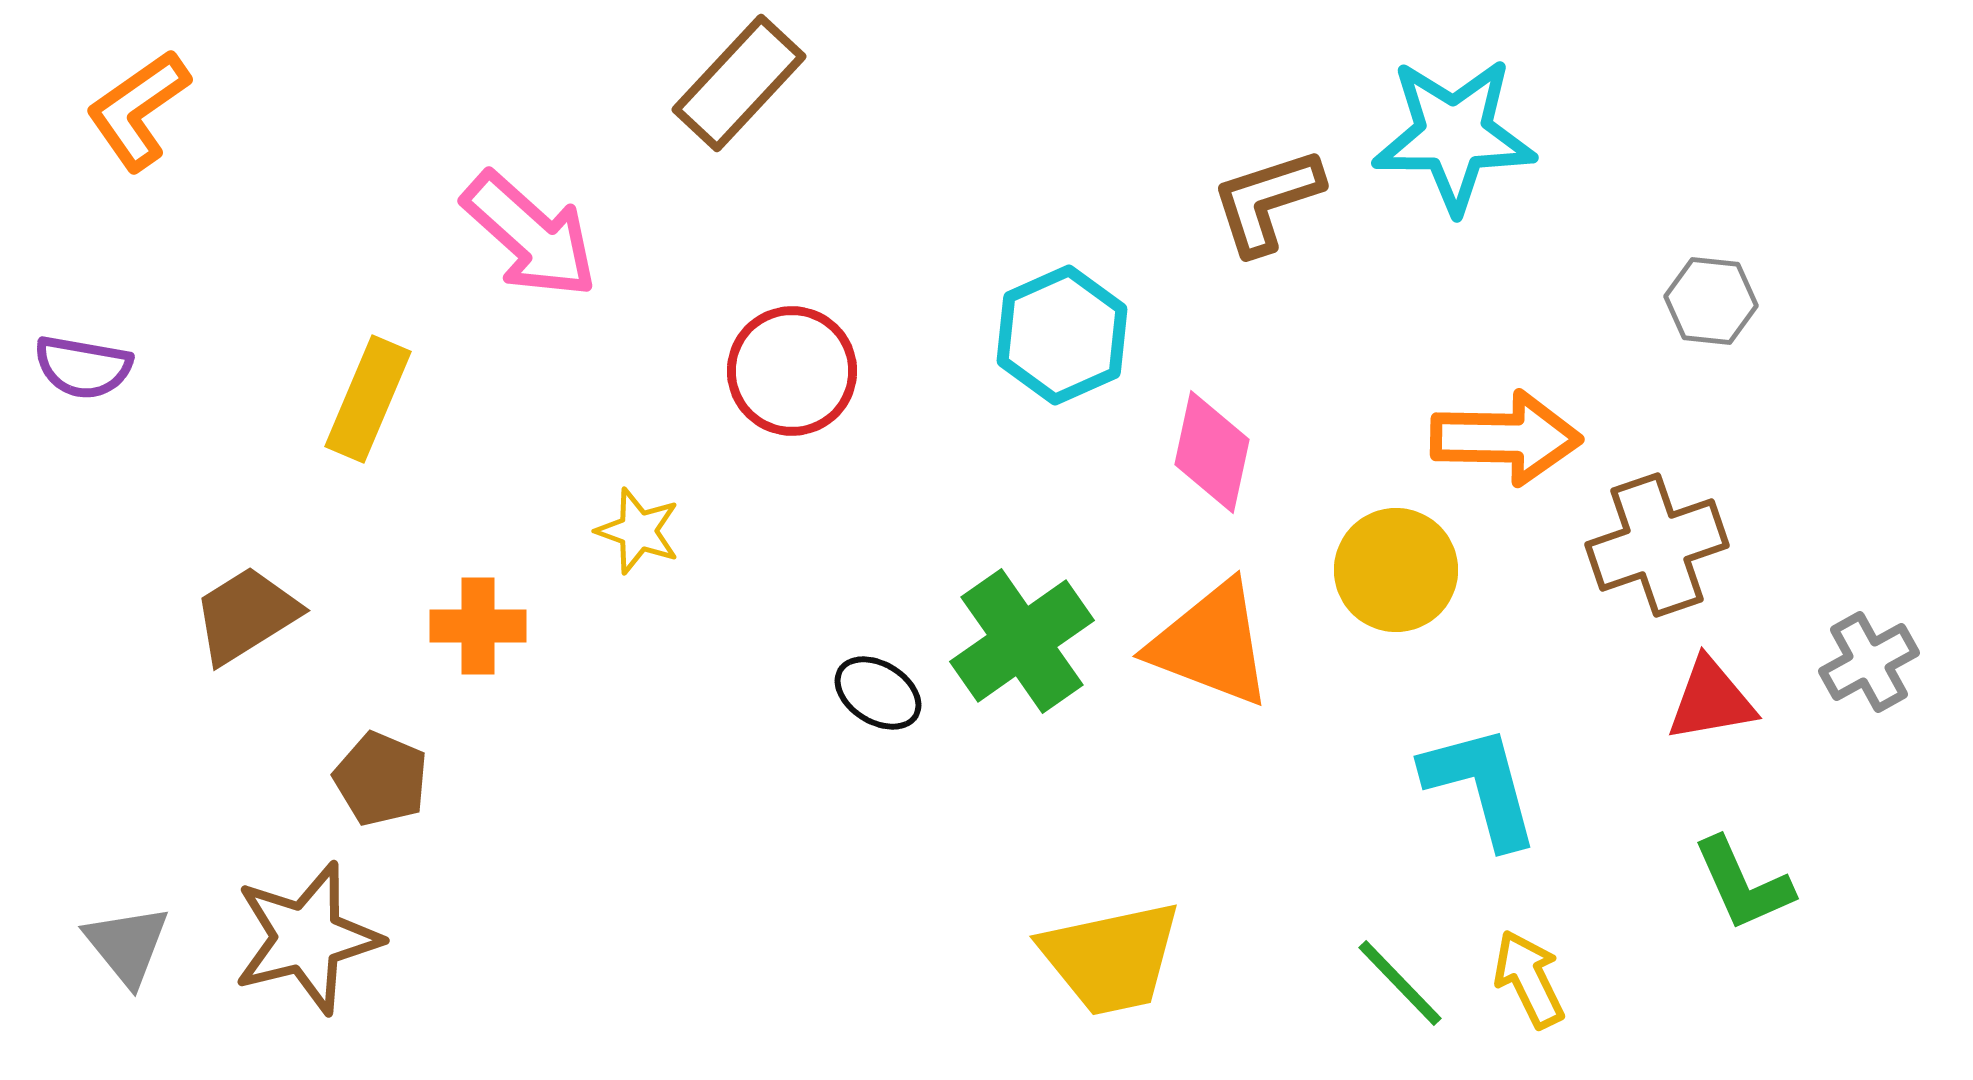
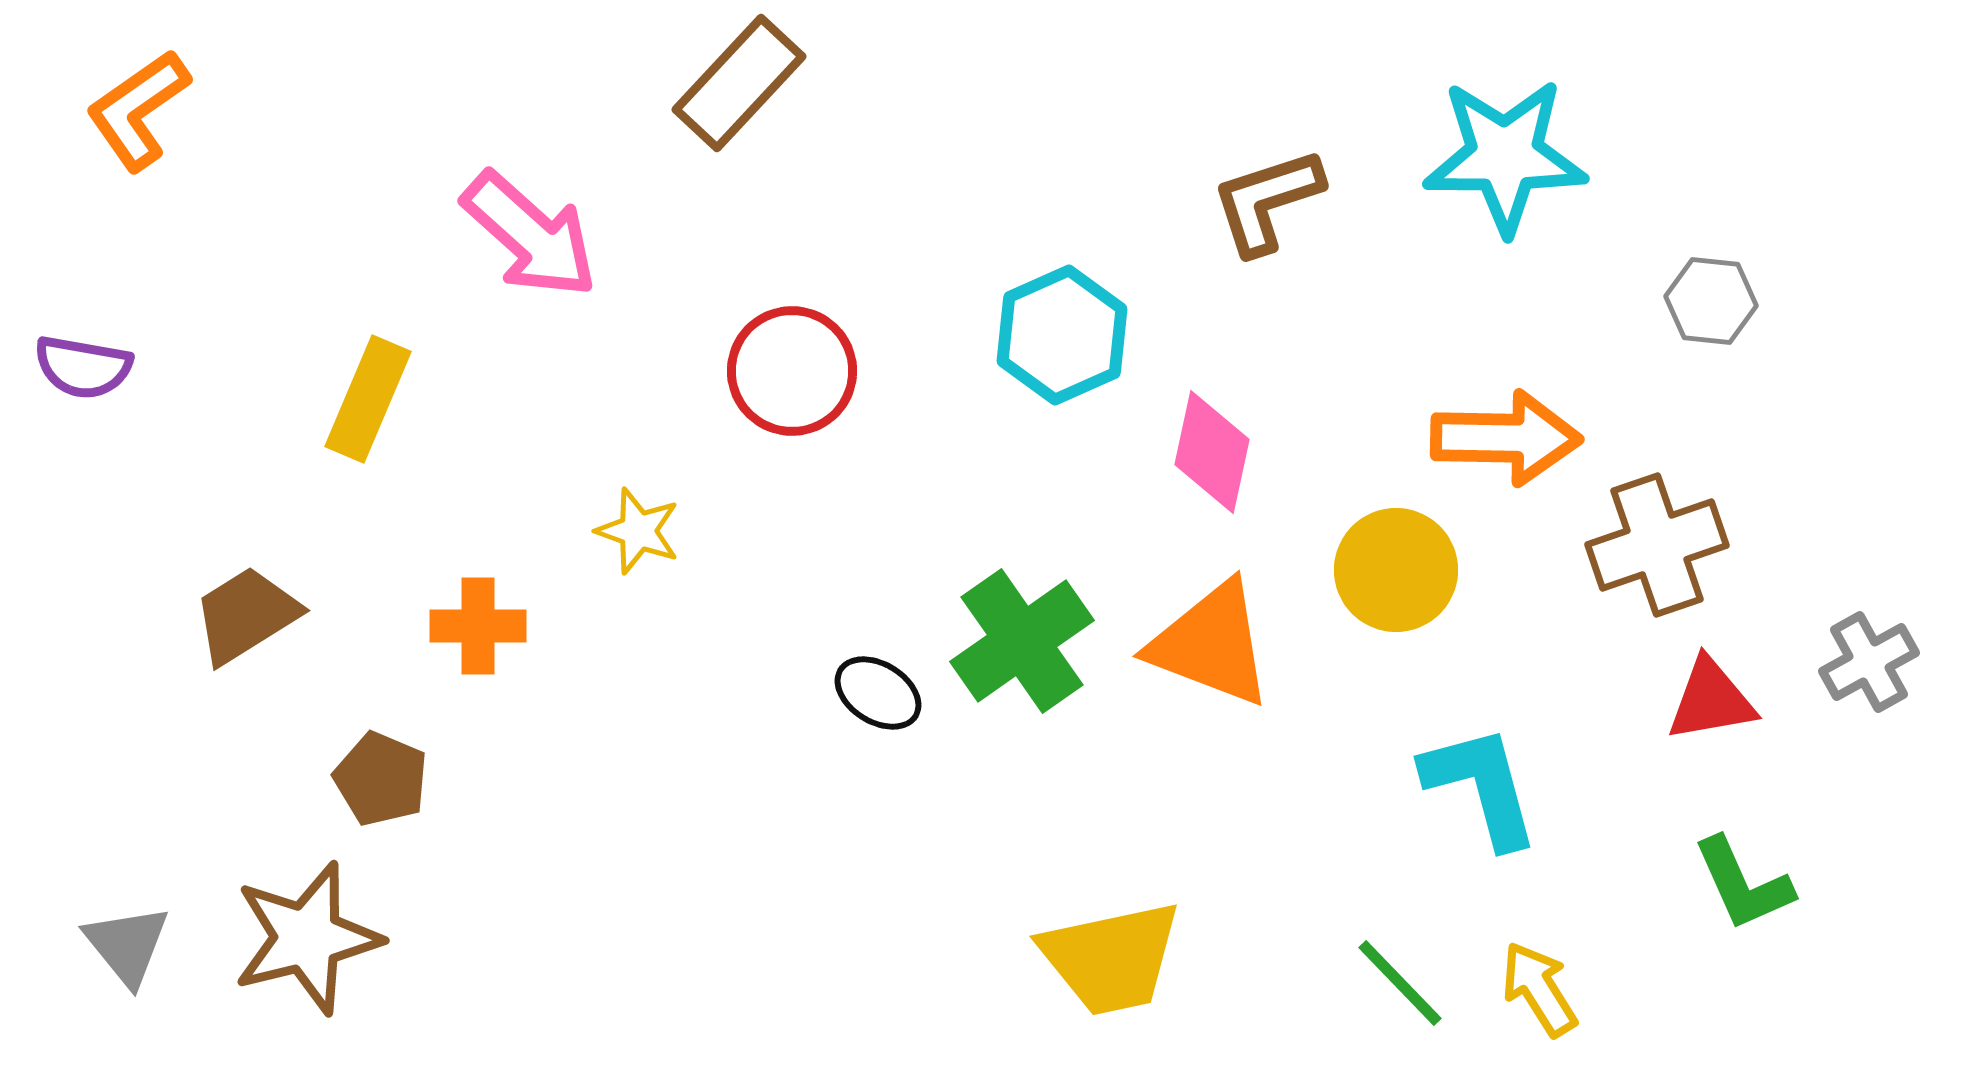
cyan star: moved 51 px right, 21 px down
yellow arrow: moved 10 px right, 10 px down; rotated 6 degrees counterclockwise
